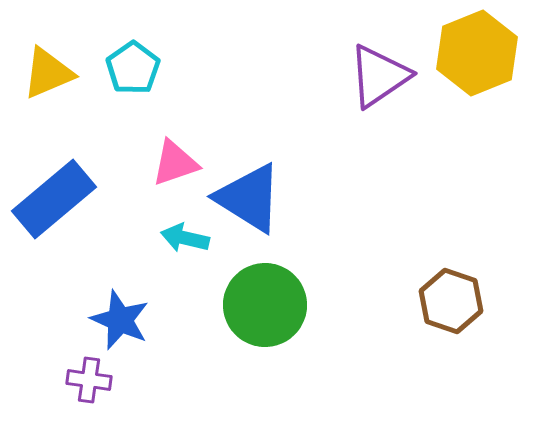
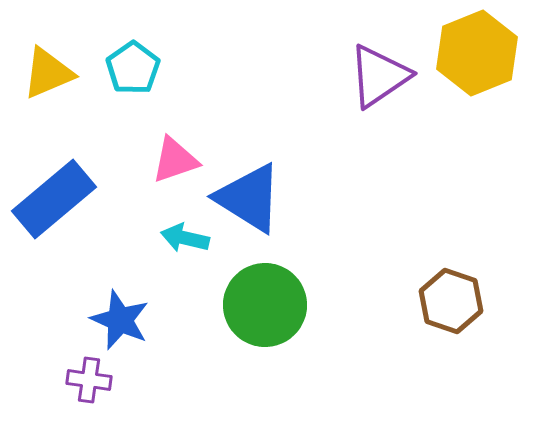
pink triangle: moved 3 px up
